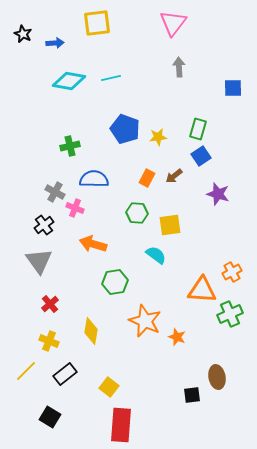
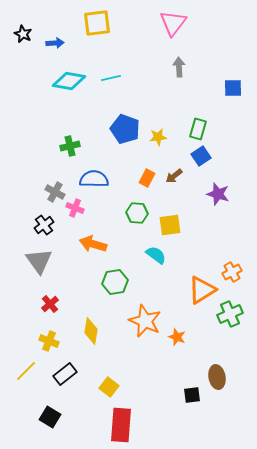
orange triangle at (202, 290): rotated 36 degrees counterclockwise
